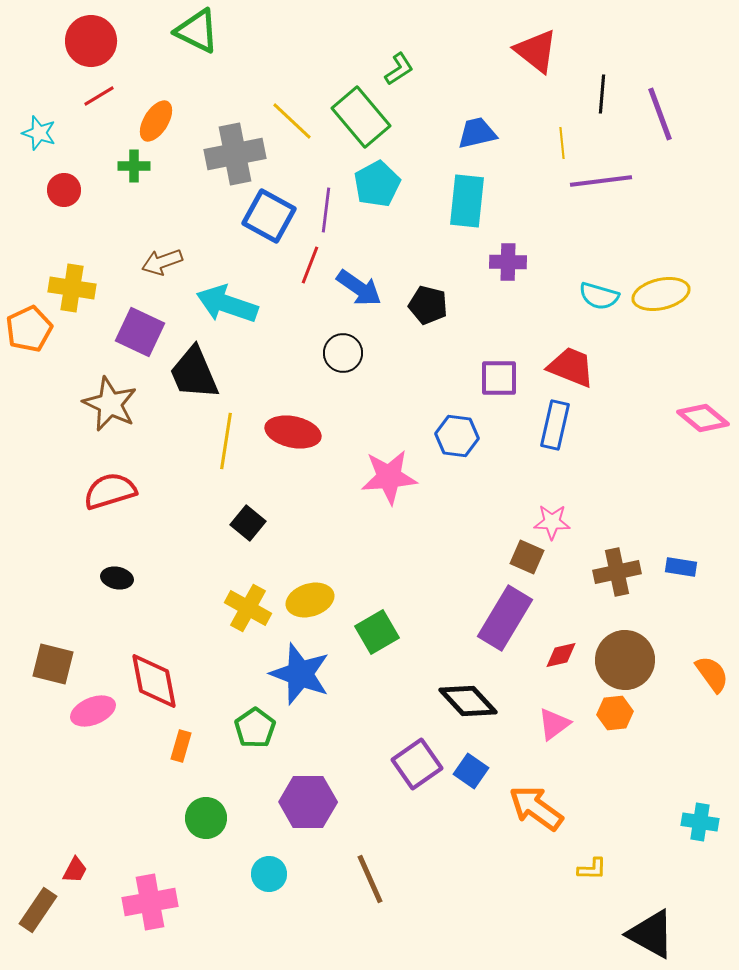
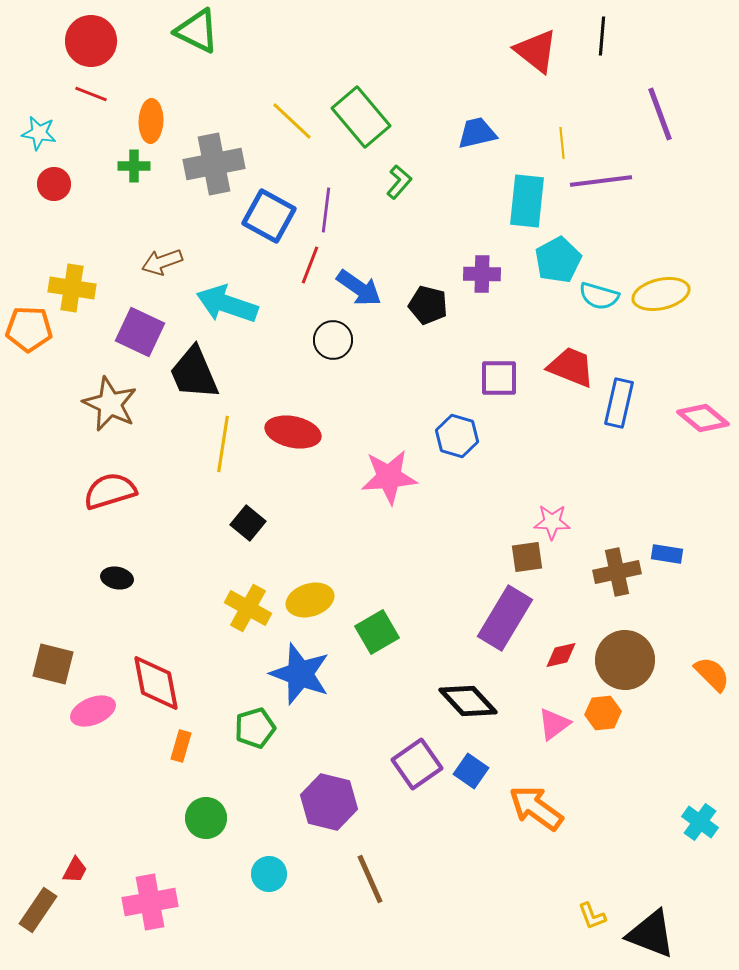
green L-shape at (399, 69): moved 113 px down; rotated 16 degrees counterclockwise
black line at (602, 94): moved 58 px up
red line at (99, 96): moved 8 px left, 2 px up; rotated 52 degrees clockwise
orange ellipse at (156, 121): moved 5 px left; rotated 30 degrees counterclockwise
cyan star at (39, 133): rotated 8 degrees counterclockwise
gray cross at (235, 154): moved 21 px left, 10 px down
cyan pentagon at (377, 184): moved 181 px right, 76 px down
red circle at (64, 190): moved 10 px left, 6 px up
cyan rectangle at (467, 201): moved 60 px right
purple cross at (508, 262): moved 26 px left, 12 px down
orange pentagon at (29, 329): rotated 27 degrees clockwise
black circle at (343, 353): moved 10 px left, 13 px up
blue rectangle at (555, 425): moved 64 px right, 22 px up
blue hexagon at (457, 436): rotated 9 degrees clockwise
yellow line at (226, 441): moved 3 px left, 3 px down
brown square at (527, 557): rotated 32 degrees counterclockwise
blue rectangle at (681, 567): moved 14 px left, 13 px up
orange semicircle at (712, 674): rotated 9 degrees counterclockwise
red diamond at (154, 681): moved 2 px right, 2 px down
orange hexagon at (615, 713): moved 12 px left
green pentagon at (255, 728): rotated 18 degrees clockwise
purple hexagon at (308, 802): moved 21 px right; rotated 14 degrees clockwise
cyan cross at (700, 822): rotated 27 degrees clockwise
yellow L-shape at (592, 869): moved 47 px down; rotated 68 degrees clockwise
black triangle at (651, 934): rotated 8 degrees counterclockwise
